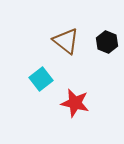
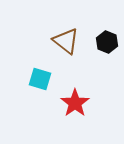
cyan square: moved 1 px left; rotated 35 degrees counterclockwise
red star: rotated 24 degrees clockwise
